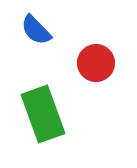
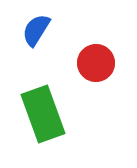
blue semicircle: rotated 76 degrees clockwise
